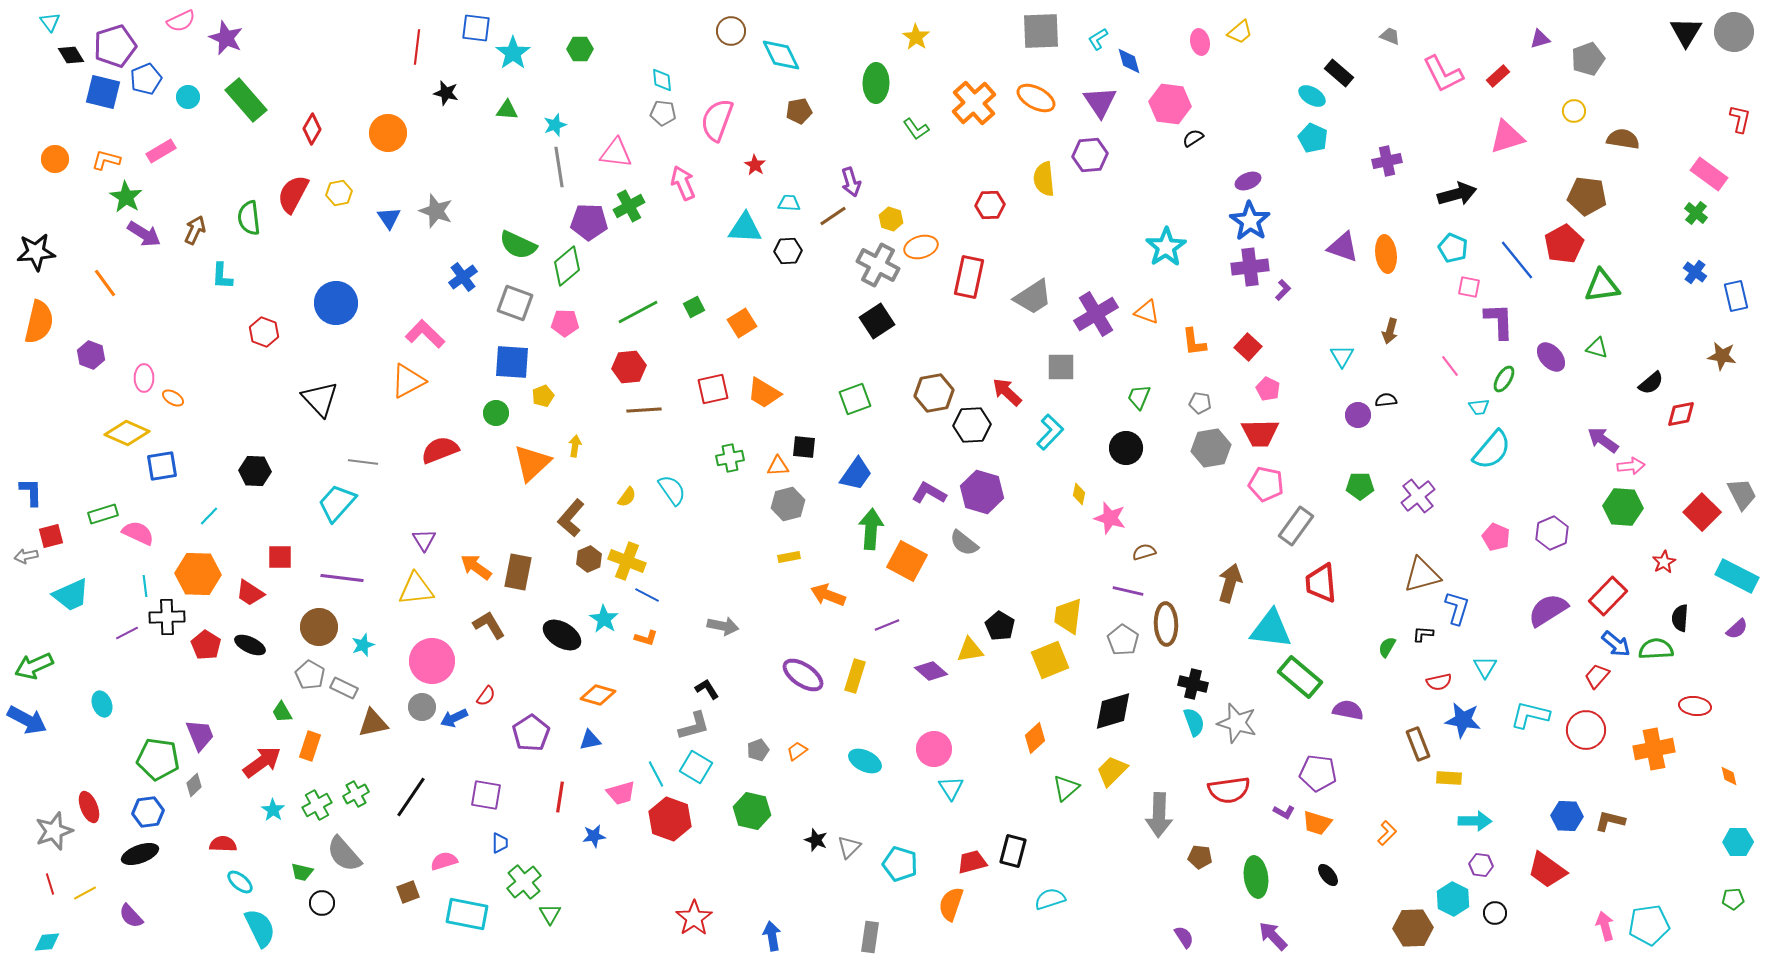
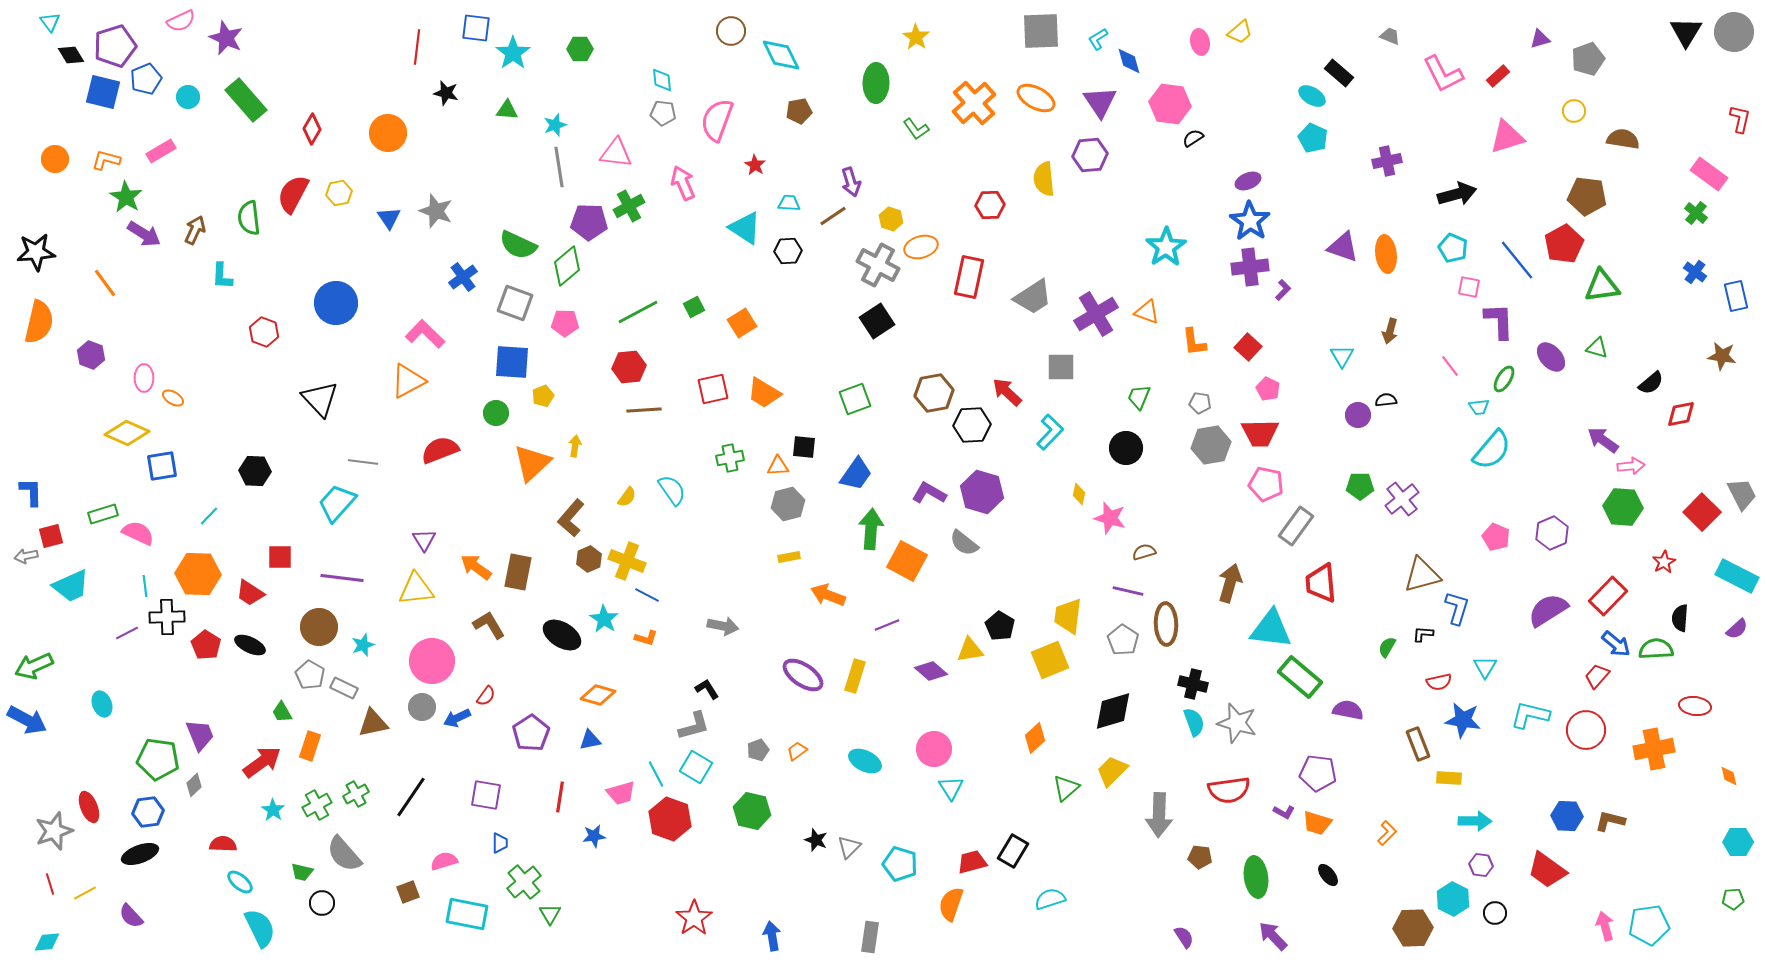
cyan triangle at (745, 228): rotated 30 degrees clockwise
gray hexagon at (1211, 448): moved 3 px up
purple cross at (1418, 496): moved 16 px left, 3 px down
cyan trapezoid at (71, 595): moved 9 px up
blue arrow at (454, 718): moved 3 px right
black rectangle at (1013, 851): rotated 16 degrees clockwise
